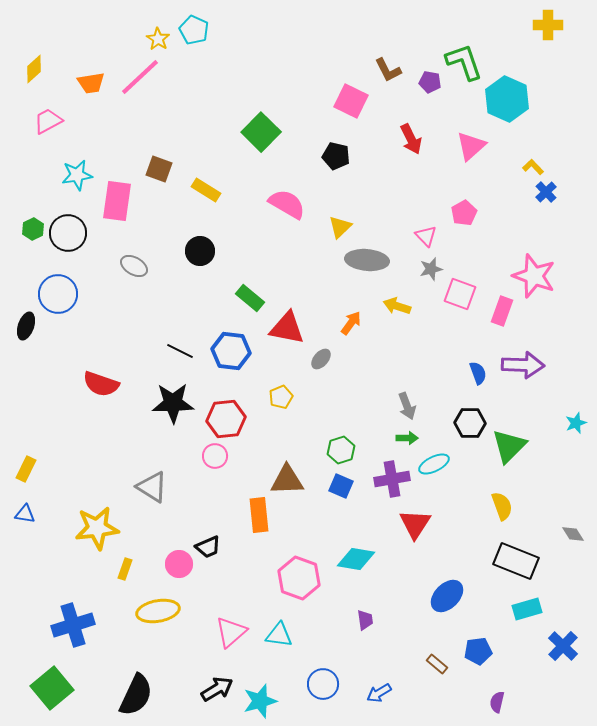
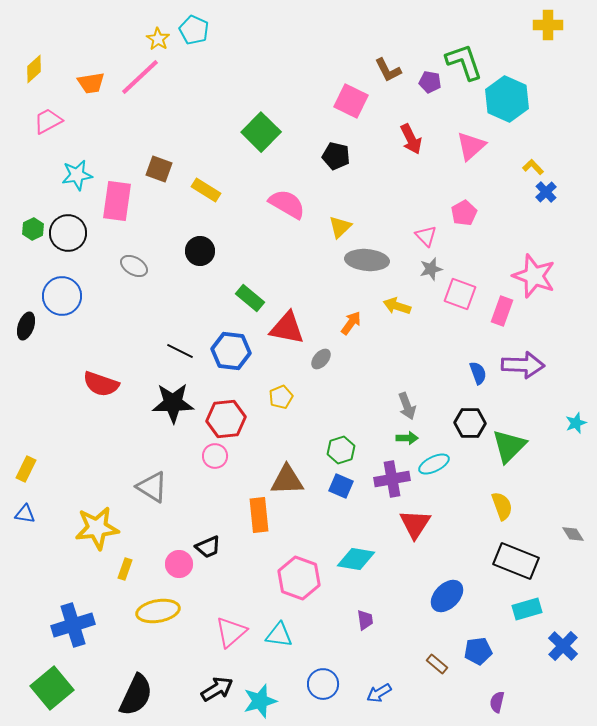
blue circle at (58, 294): moved 4 px right, 2 px down
